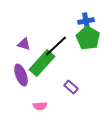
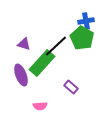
green pentagon: moved 6 px left
